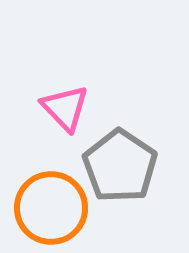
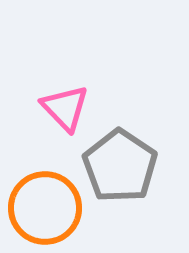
orange circle: moved 6 px left
